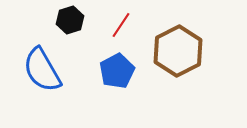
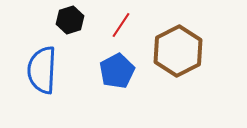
blue semicircle: rotated 33 degrees clockwise
